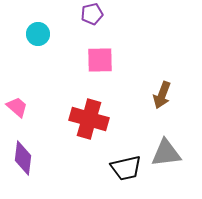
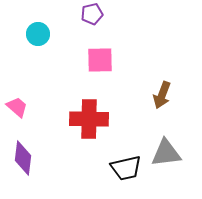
red cross: rotated 15 degrees counterclockwise
